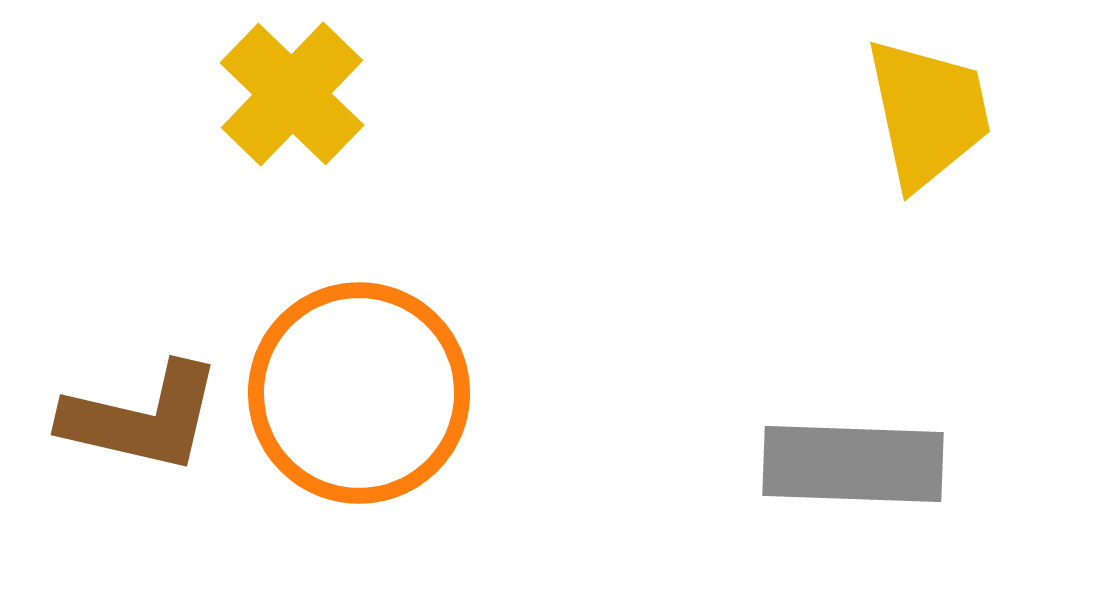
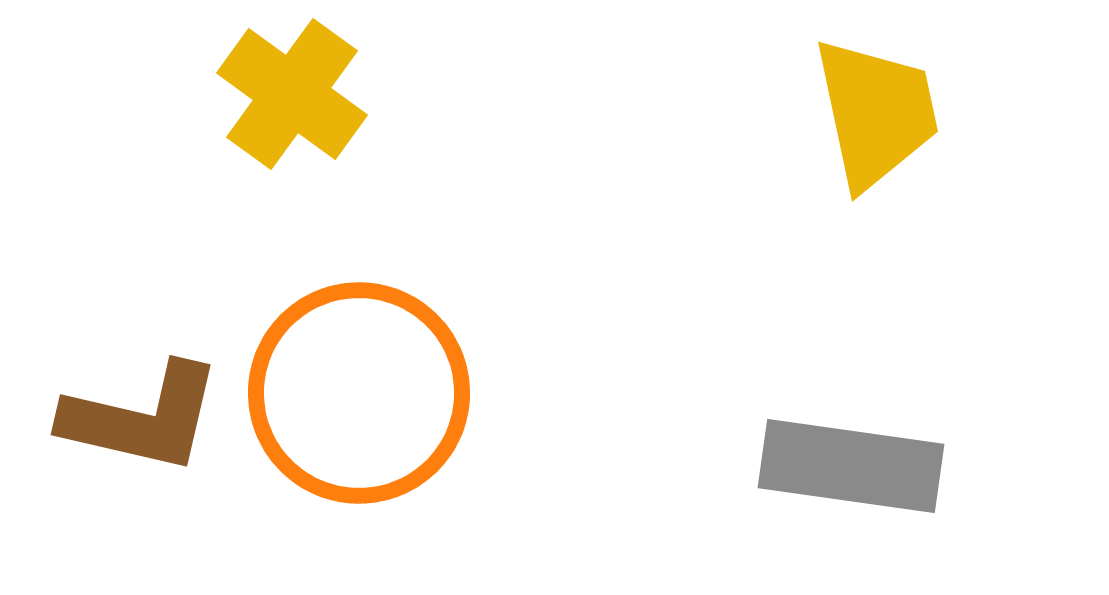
yellow cross: rotated 8 degrees counterclockwise
yellow trapezoid: moved 52 px left
gray rectangle: moved 2 px left, 2 px down; rotated 6 degrees clockwise
